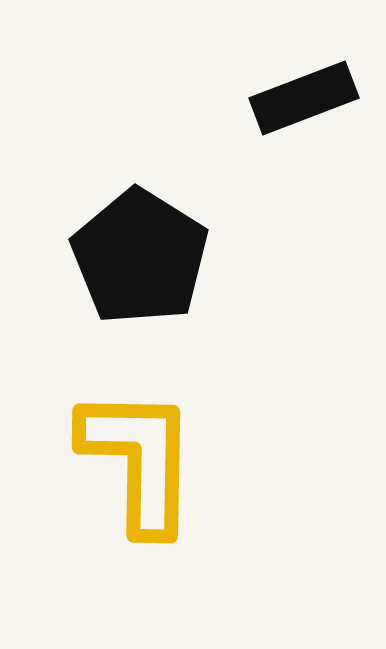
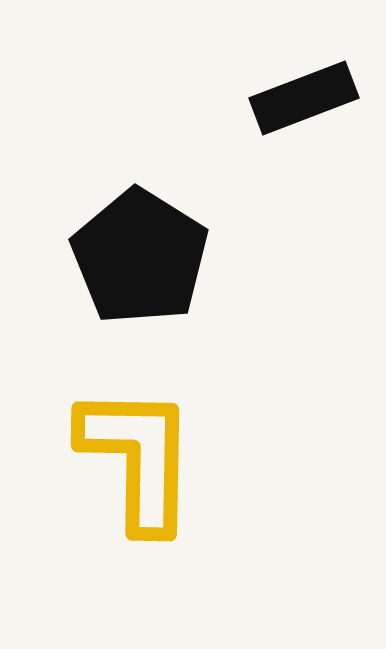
yellow L-shape: moved 1 px left, 2 px up
